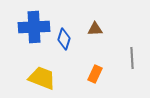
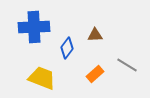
brown triangle: moved 6 px down
blue diamond: moved 3 px right, 9 px down; rotated 20 degrees clockwise
gray line: moved 5 px left, 7 px down; rotated 55 degrees counterclockwise
orange rectangle: rotated 24 degrees clockwise
